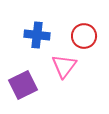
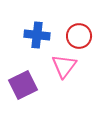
red circle: moved 5 px left
